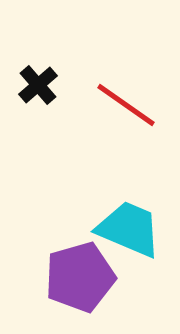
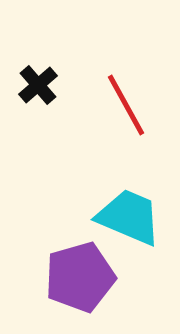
red line: rotated 26 degrees clockwise
cyan trapezoid: moved 12 px up
